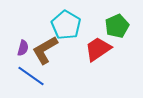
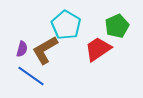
purple semicircle: moved 1 px left, 1 px down
